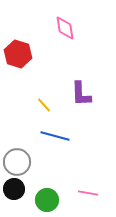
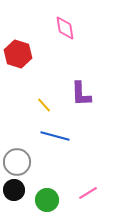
black circle: moved 1 px down
pink line: rotated 42 degrees counterclockwise
